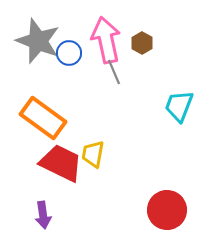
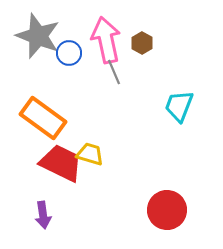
gray star: moved 5 px up
yellow trapezoid: moved 3 px left; rotated 96 degrees clockwise
